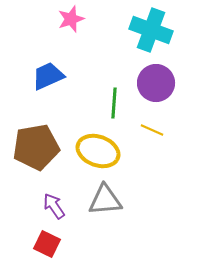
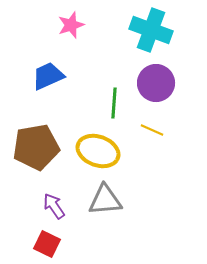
pink star: moved 6 px down
